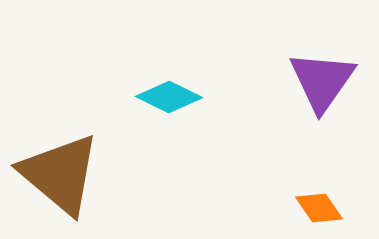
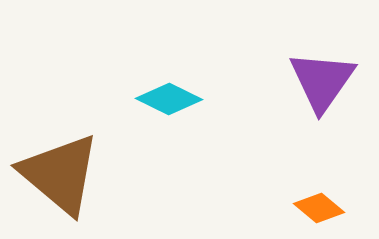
cyan diamond: moved 2 px down
orange diamond: rotated 15 degrees counterclockwise
